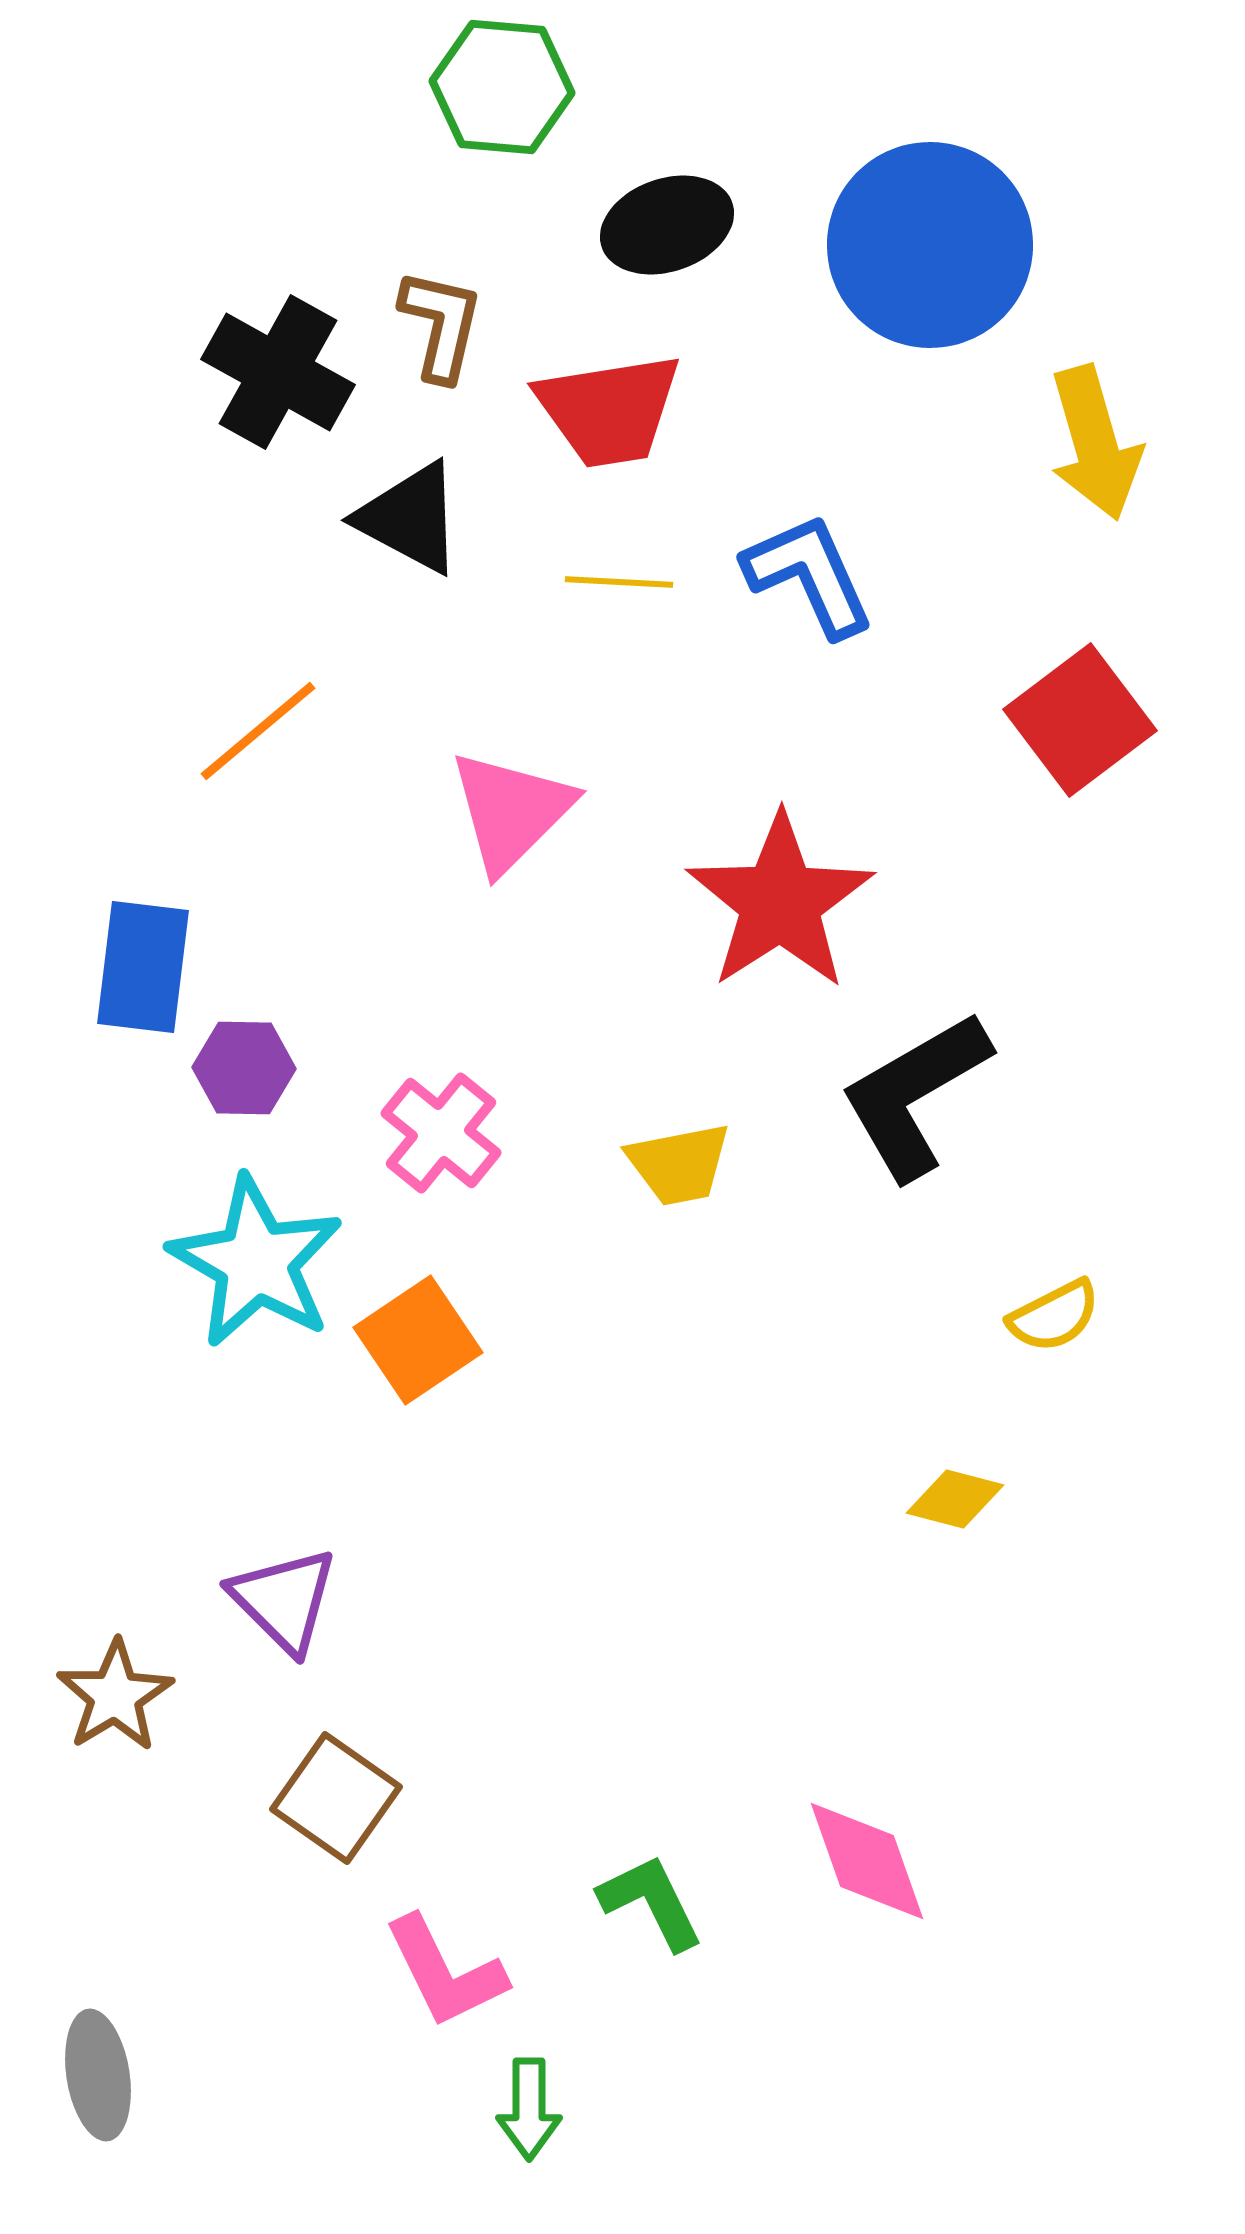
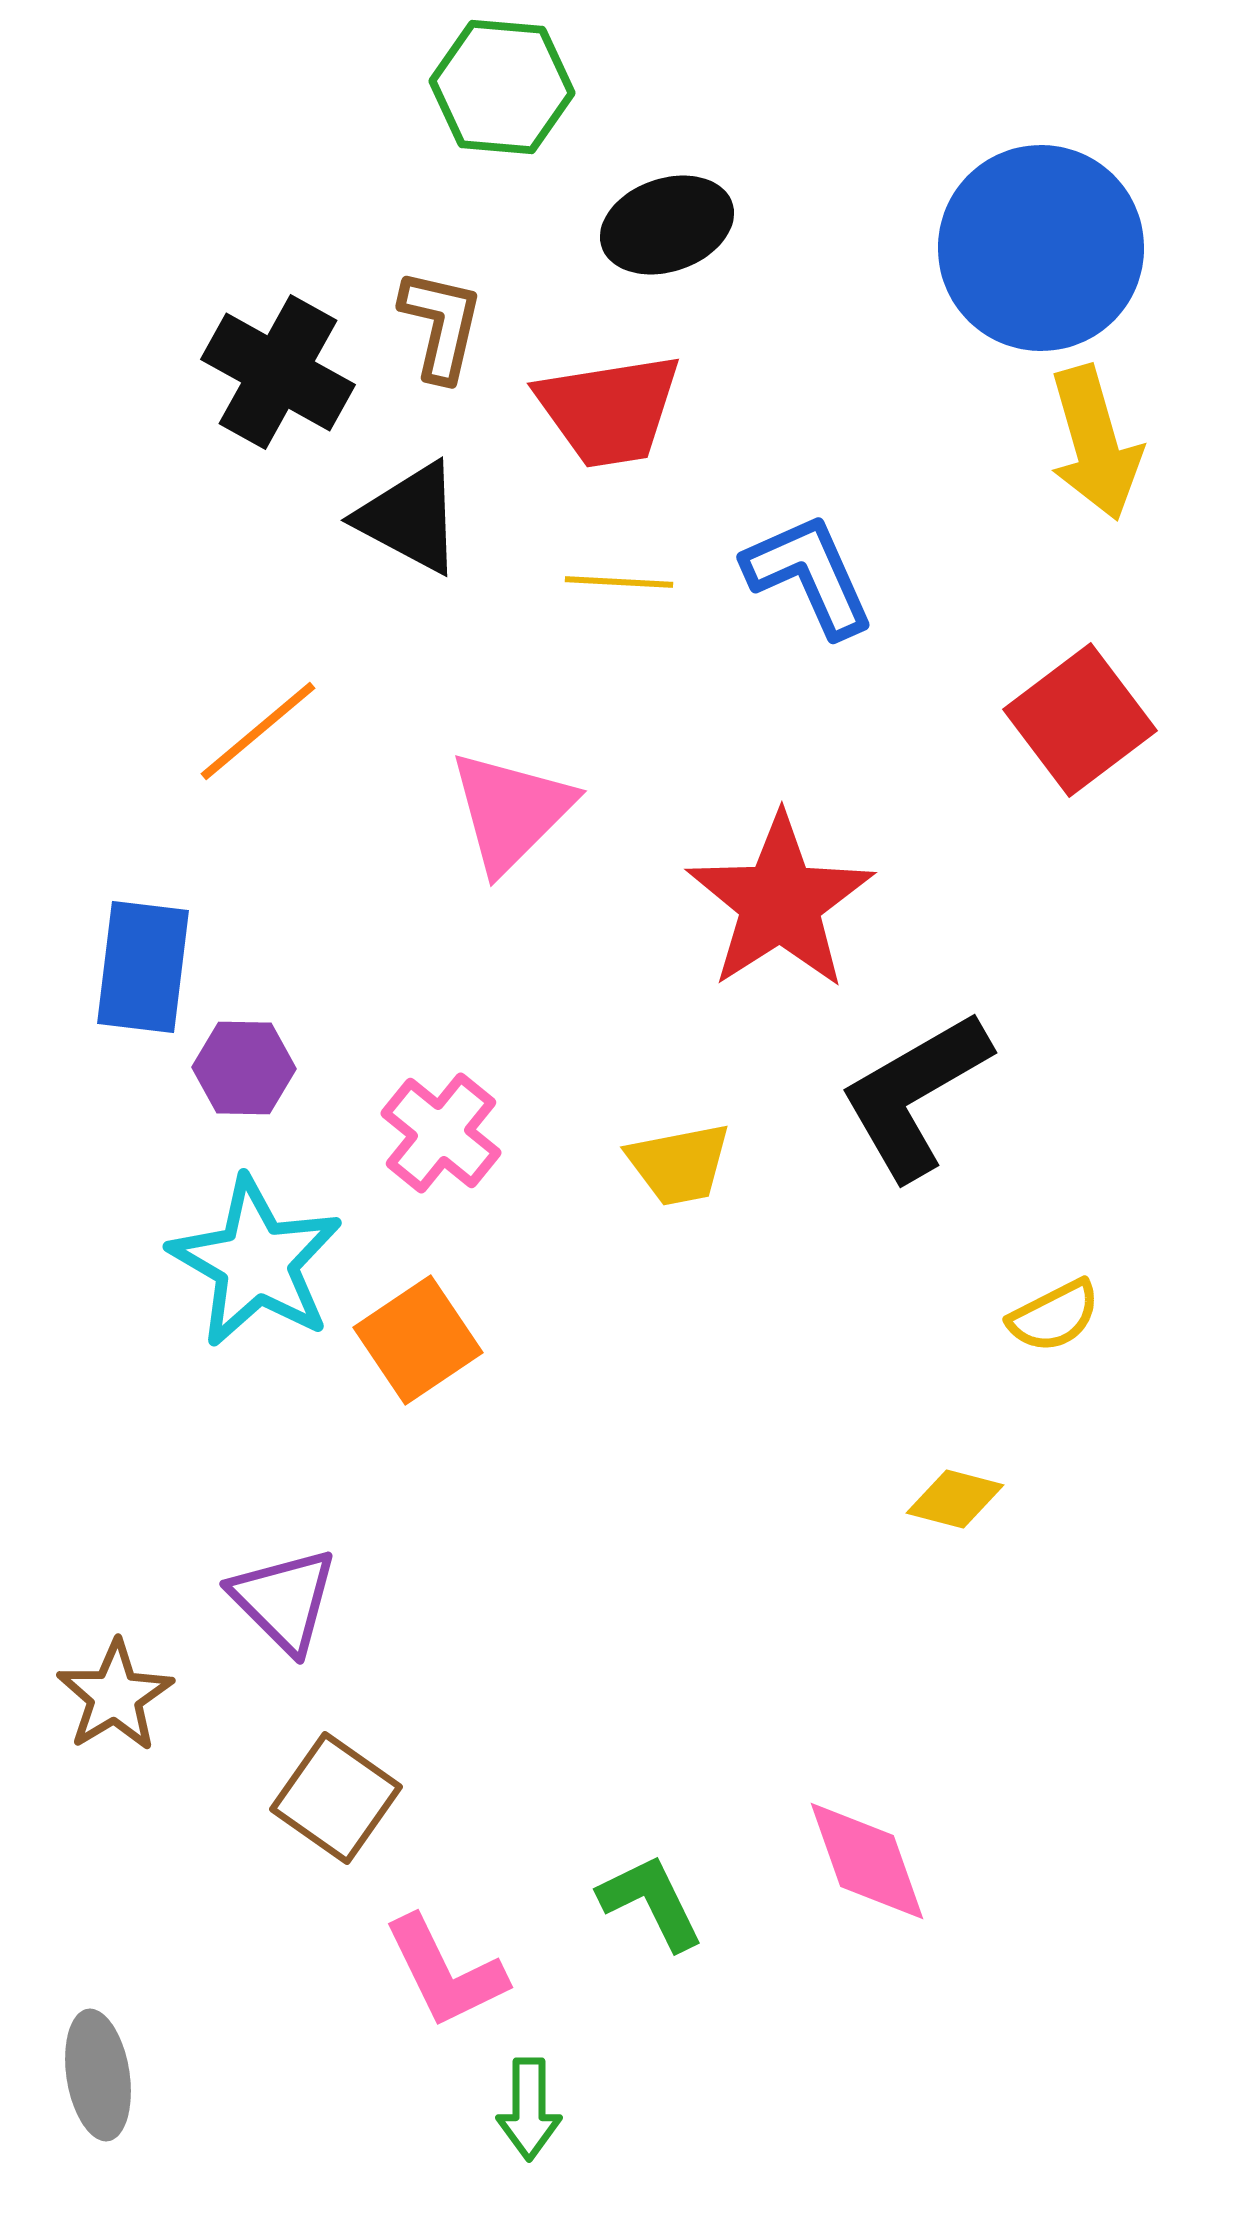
blue circle: moved 111 px right, 3 px down
